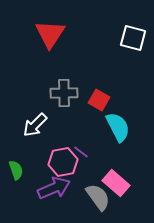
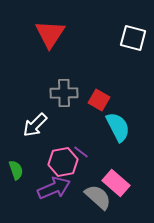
gray semicircle: rotated 12 degrees counterclockwise
